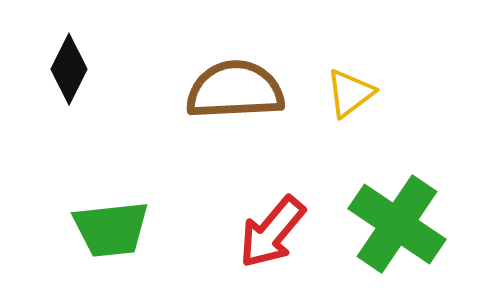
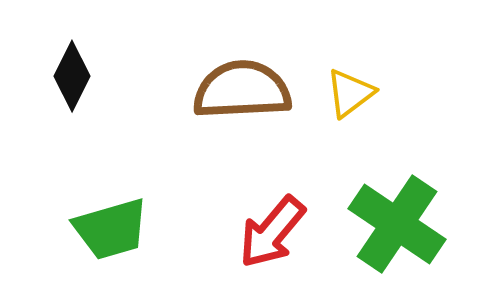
black diamond: moved 3 px right, 7 px down
brown semicircle: moved 7 px right
green trapezoid: rotated 10 degrees counterclockwise
